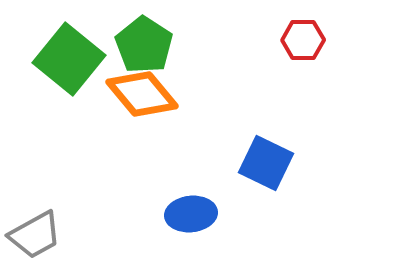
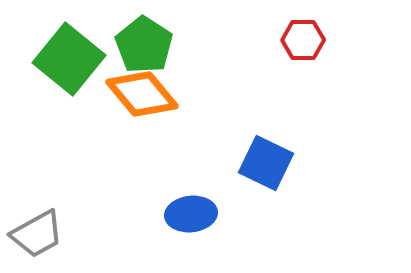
gray trapezoid: moved 2 px right, 1 px up
